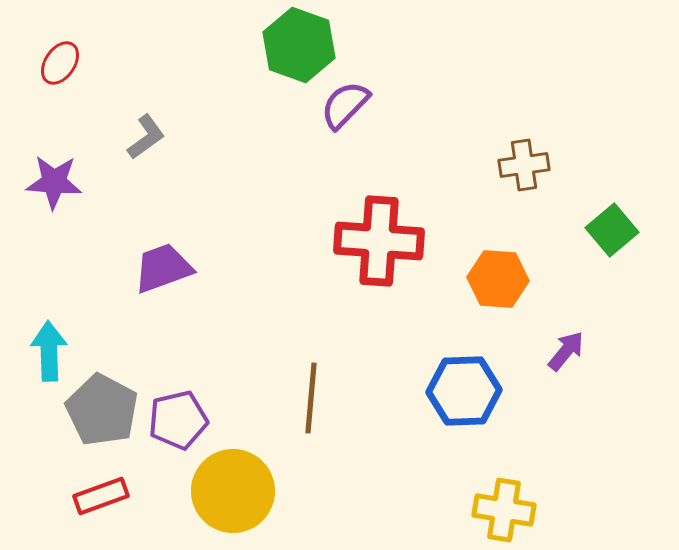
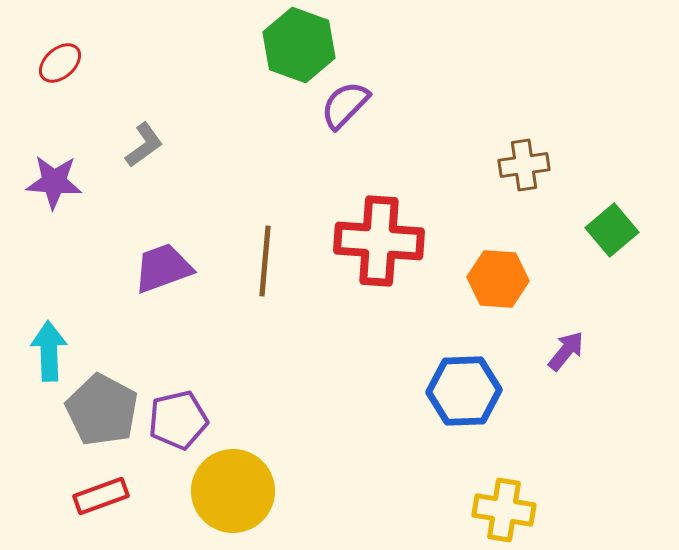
red ellipse: rotated 15 degrees clockwise
gray L-shape: moved 2 px left, 8 px down
brown line: moved 46 px left, 137 px up
